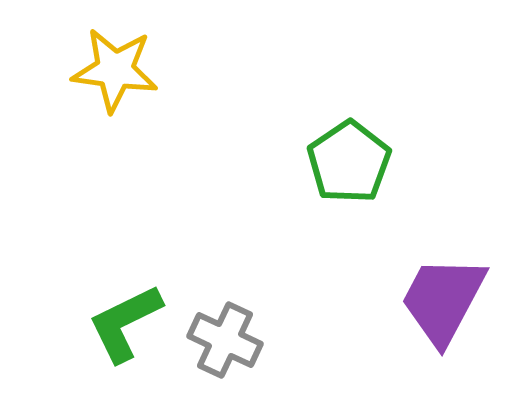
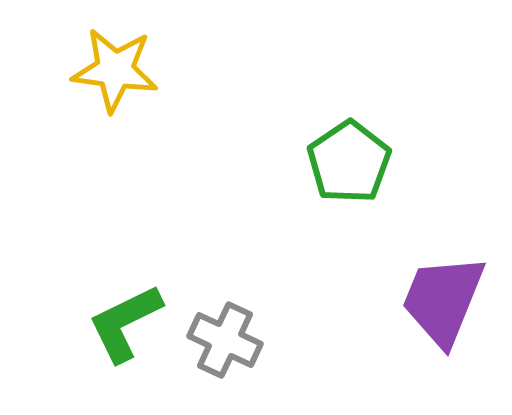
purple trapezoid: rotated 6 degrees counterclockwise
